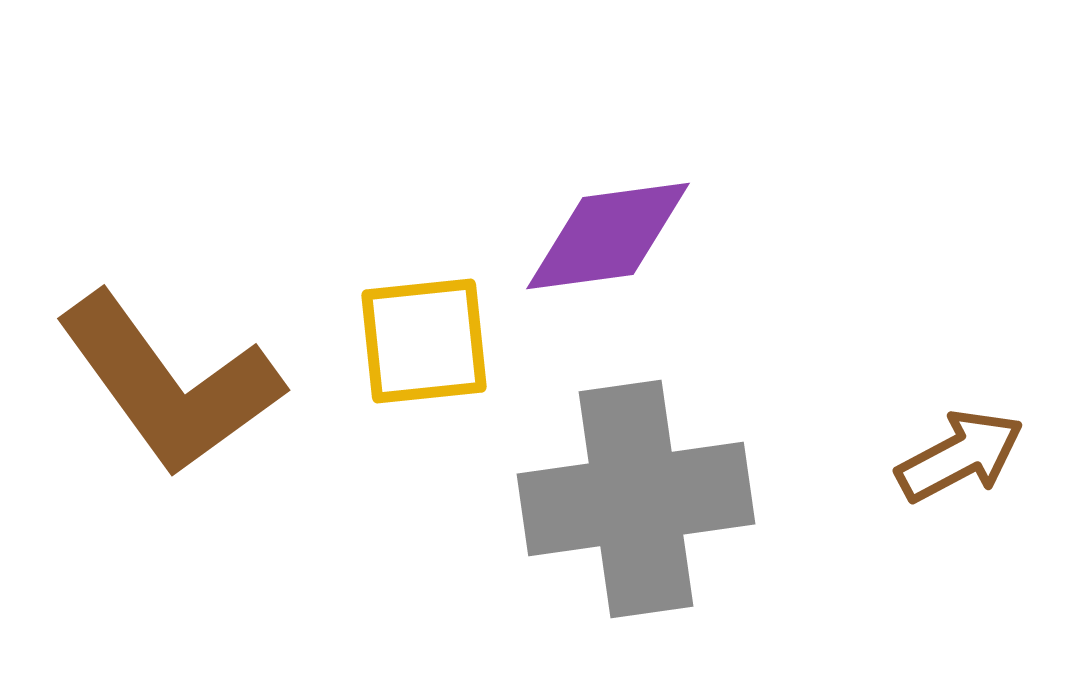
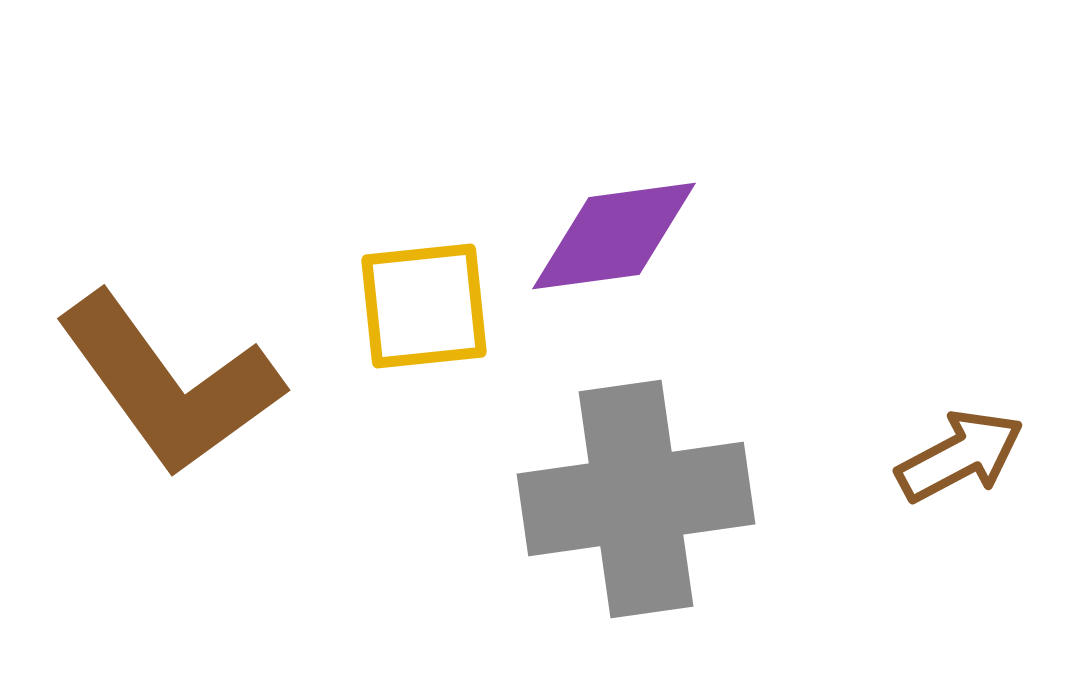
purple diamond: moved 6 px right
yellow square: moved 35 px up
